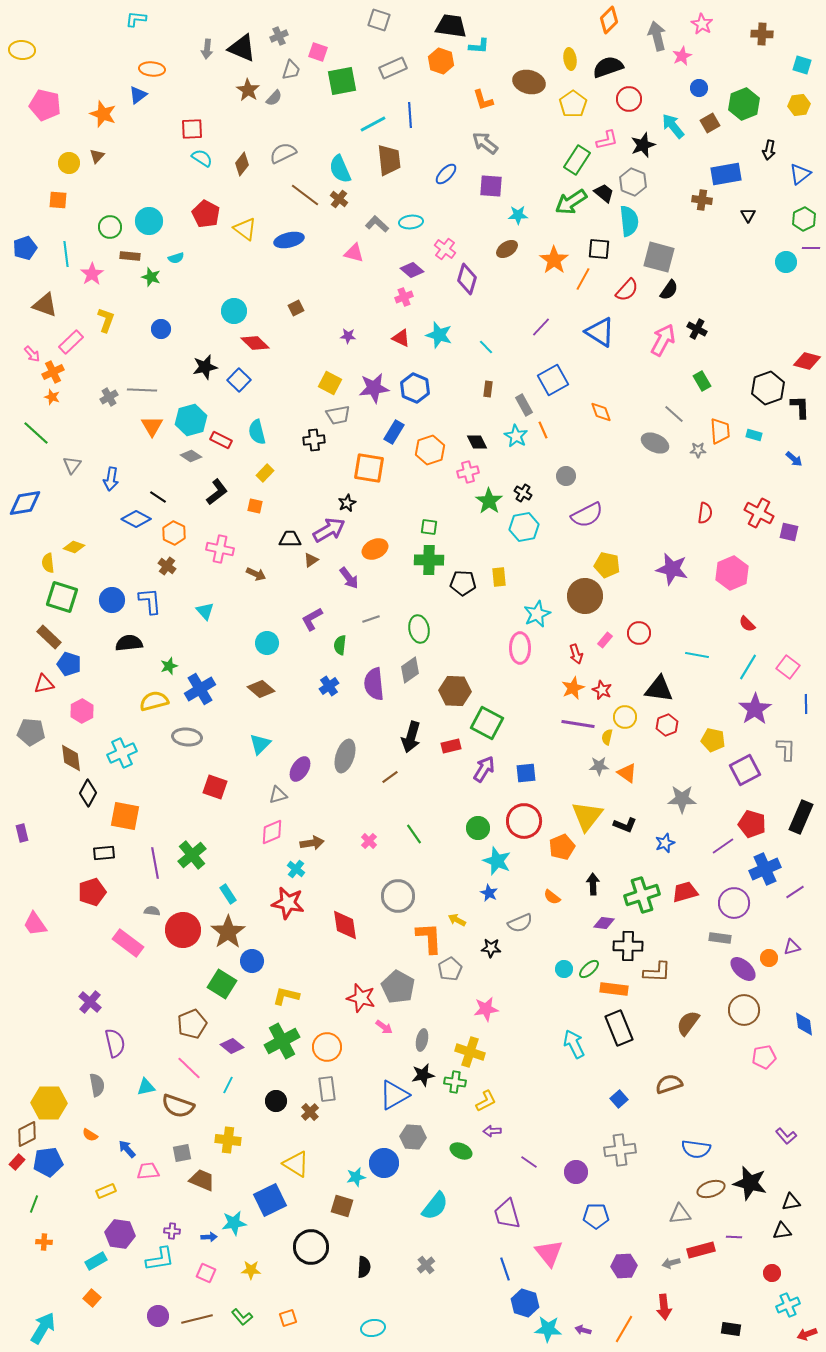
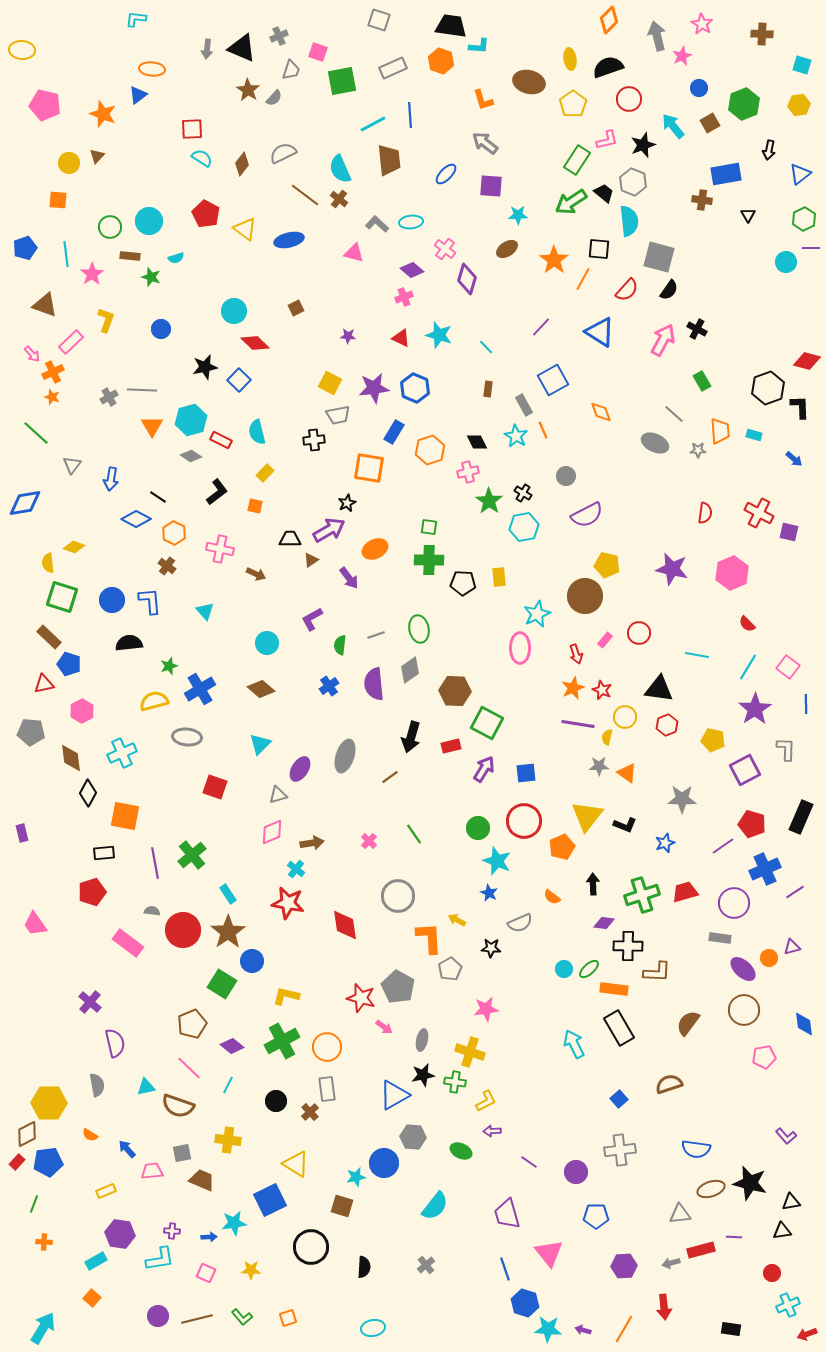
gray line at (371, 619): moved 5 px right, 16 px down
black rectangle at (619, 1028): rotated 8 degrees counterclockwise
pink trapezoid at (148, 1171): moved 4 px right
